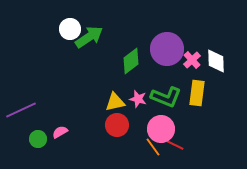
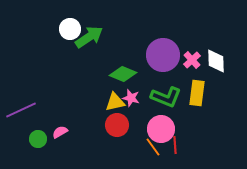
purple circle: moved 4 px left, 6 px down
green diamond: moved 8 px left, 13 px down; rotated 60 degrees clockwise
pink star: moved 7 px left, 1 px up
red line: rotated 60 degrees clockwise
